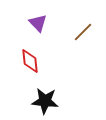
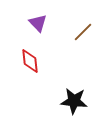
black star: moved 29 px right
